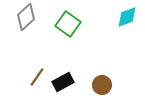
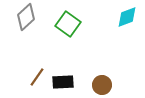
black rectangle: rotated 25 degrees clockwise
